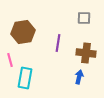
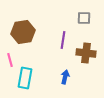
purple line: moved 5 px right, 3 px up
blue arrow: moved 14 px left
